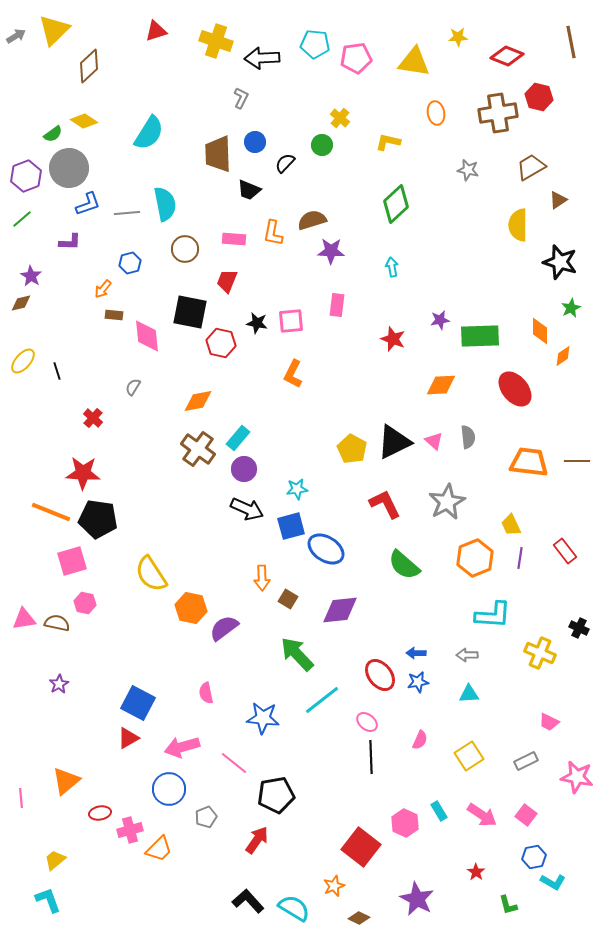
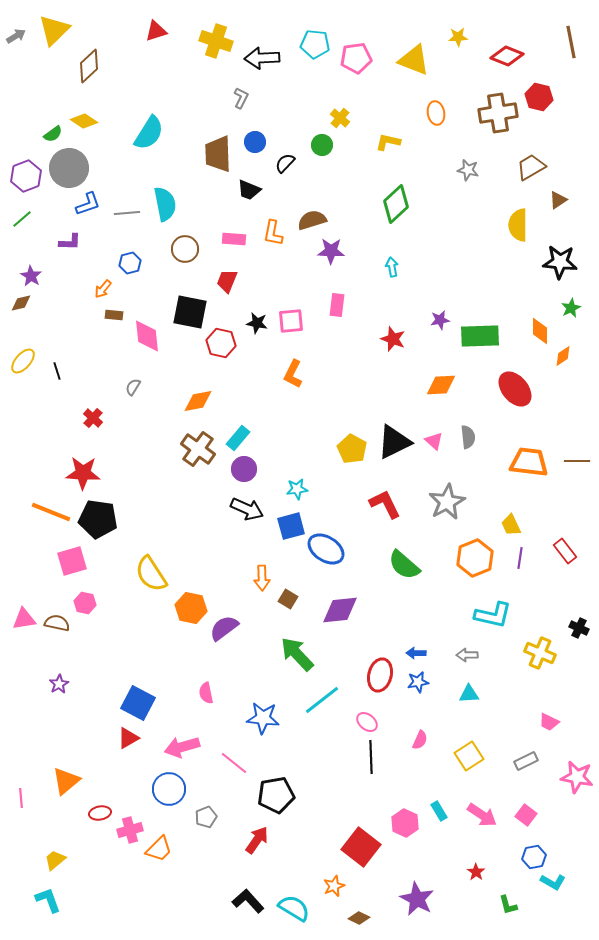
yellow triangle at (414, 62): moved 2 px up; rotated 12 degrees clockwise
black star at (560, 262): rotated 12 degrees counterclockwise
cyan L-shape at (493, 615): rotated 9 degrees clockwise
red ellipse at (380, 675): rotated 52 degrees clockwise
